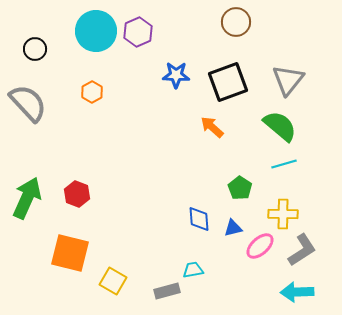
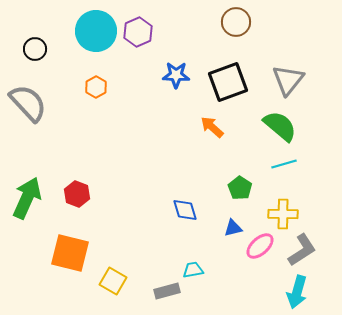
orange hexagon: moved 4 px right, 5 px up
blue diamond: moved 14 px left, 9 px up; rotated 12 degrees counterclockwise
cyan arrow: rotated 72 degrees counterclockwise
